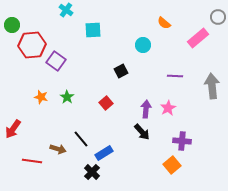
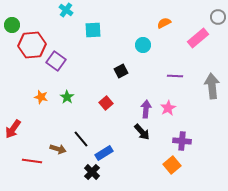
orange semicircle: rotated 112 degrees clockwise
